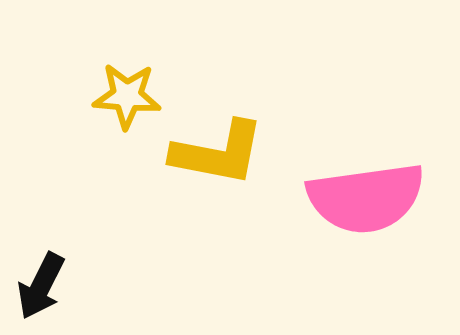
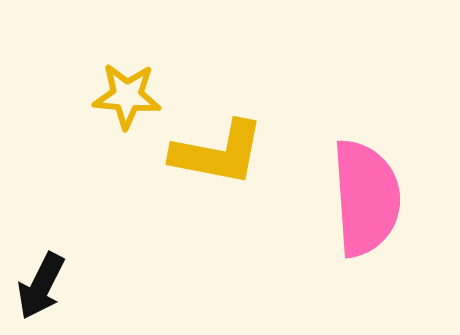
pink semicircle: rotated 86 degrees counterclockwise
